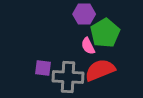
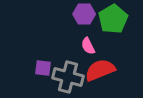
green pentagon: moved 8 px right, 14 px up
gray cross: rotated 12 degrees clockwise
